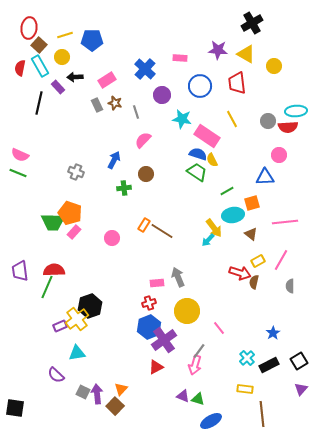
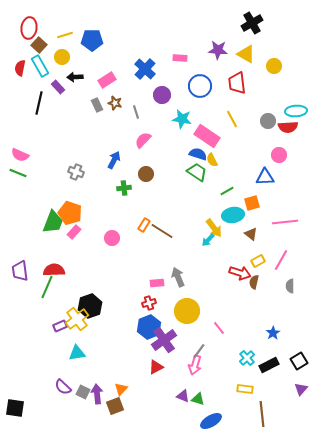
green trapezoid at (53, 222): rotated 70 degrees counterclockwise
purple semicircle at (56, 375): moved 7 px right, 12 px down
brown square at (115, 406): rotated 24 degrees clockwise
